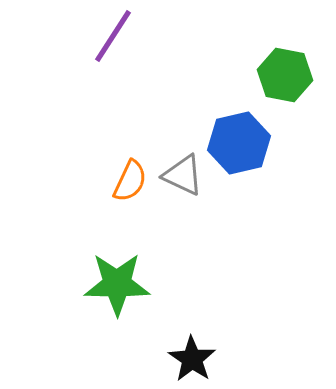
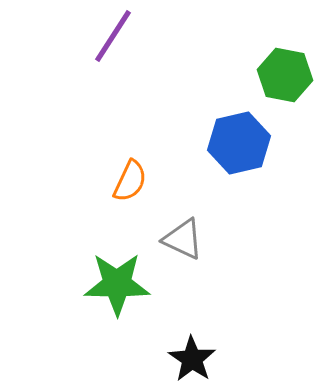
gray triangle: moved 64 px down
